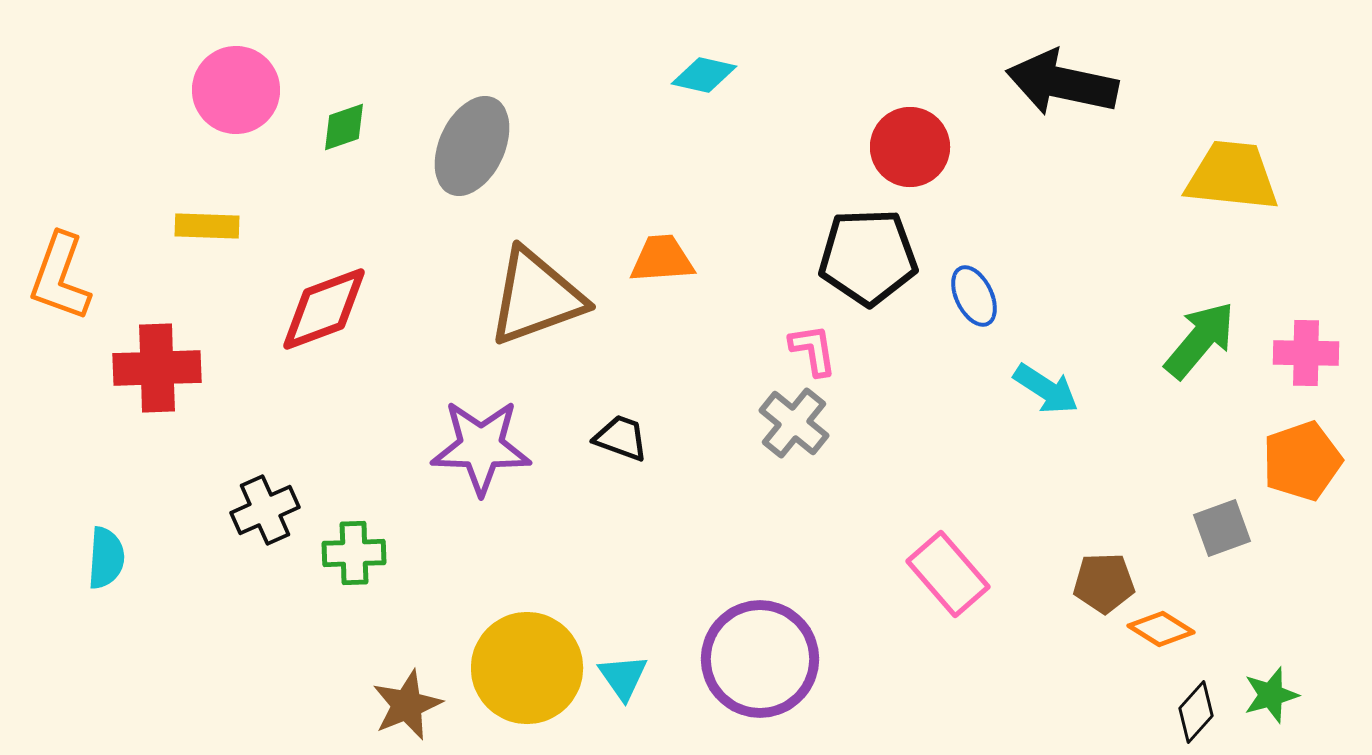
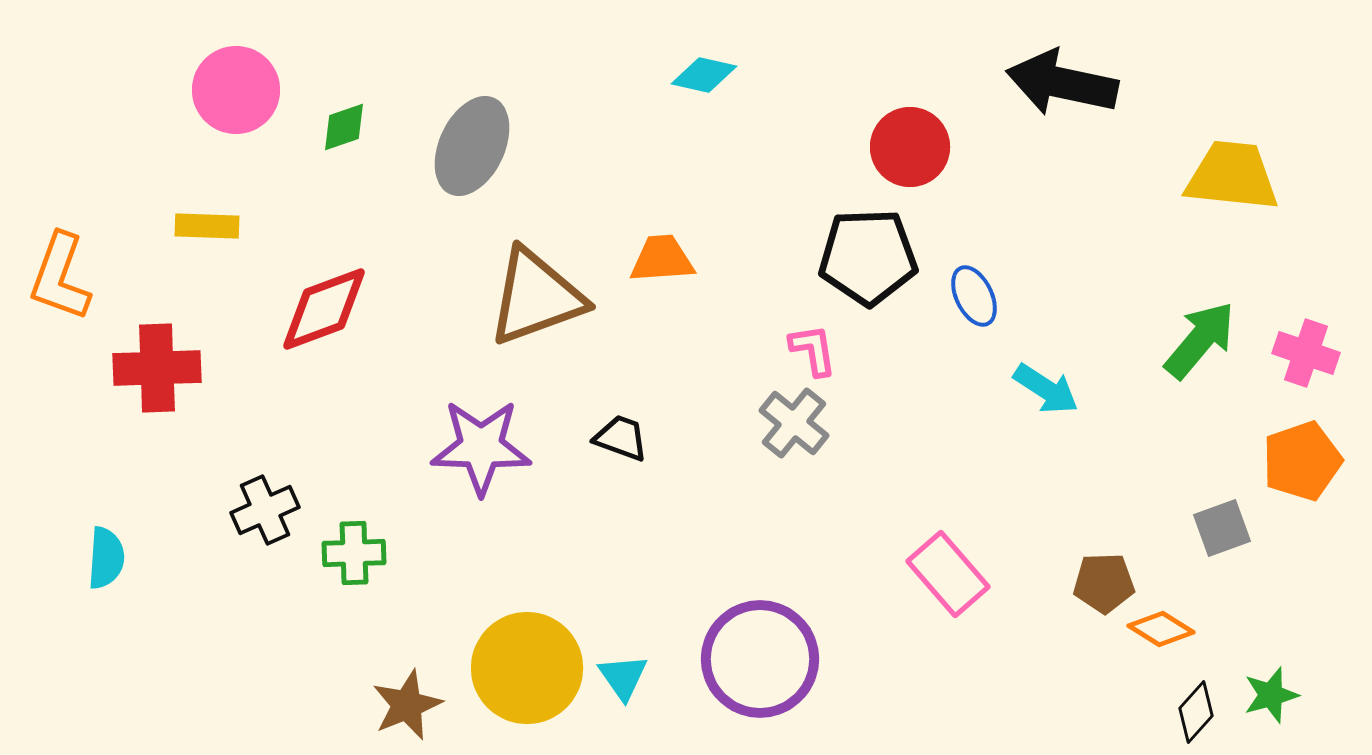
pink cross: rotated 18 degrees clockwise
